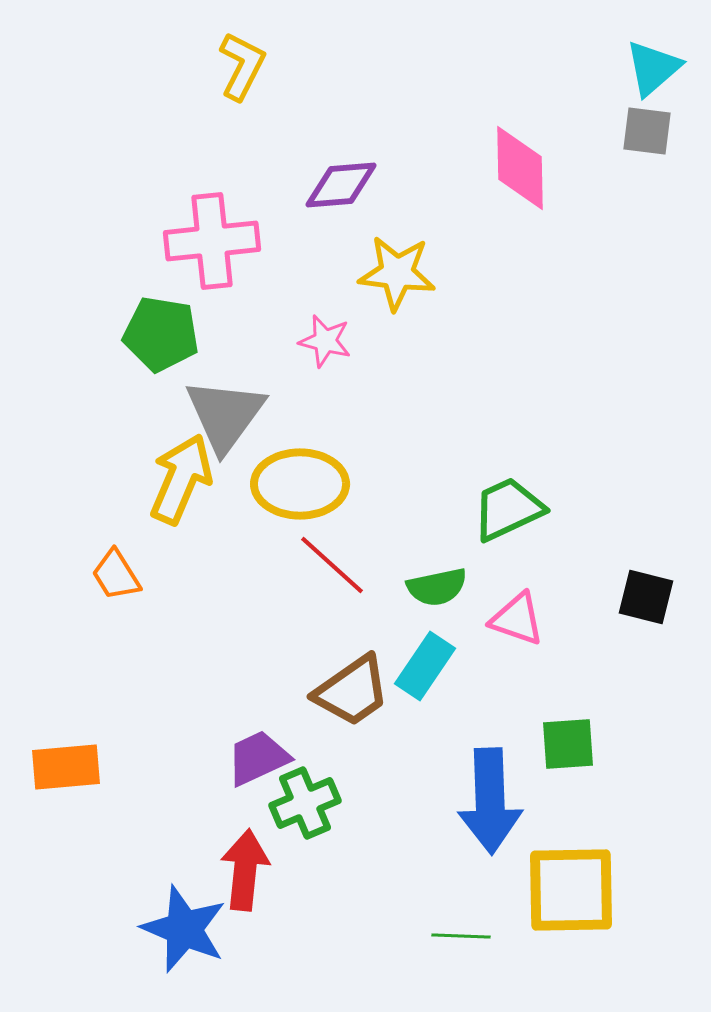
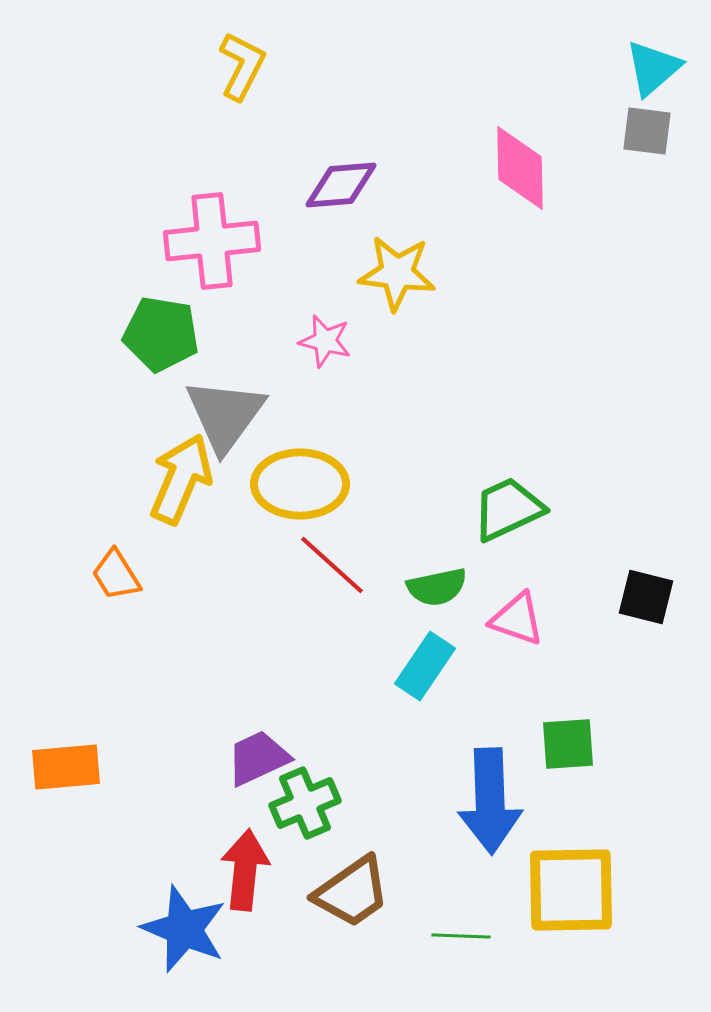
brown trapezoid: moved 201 px down
